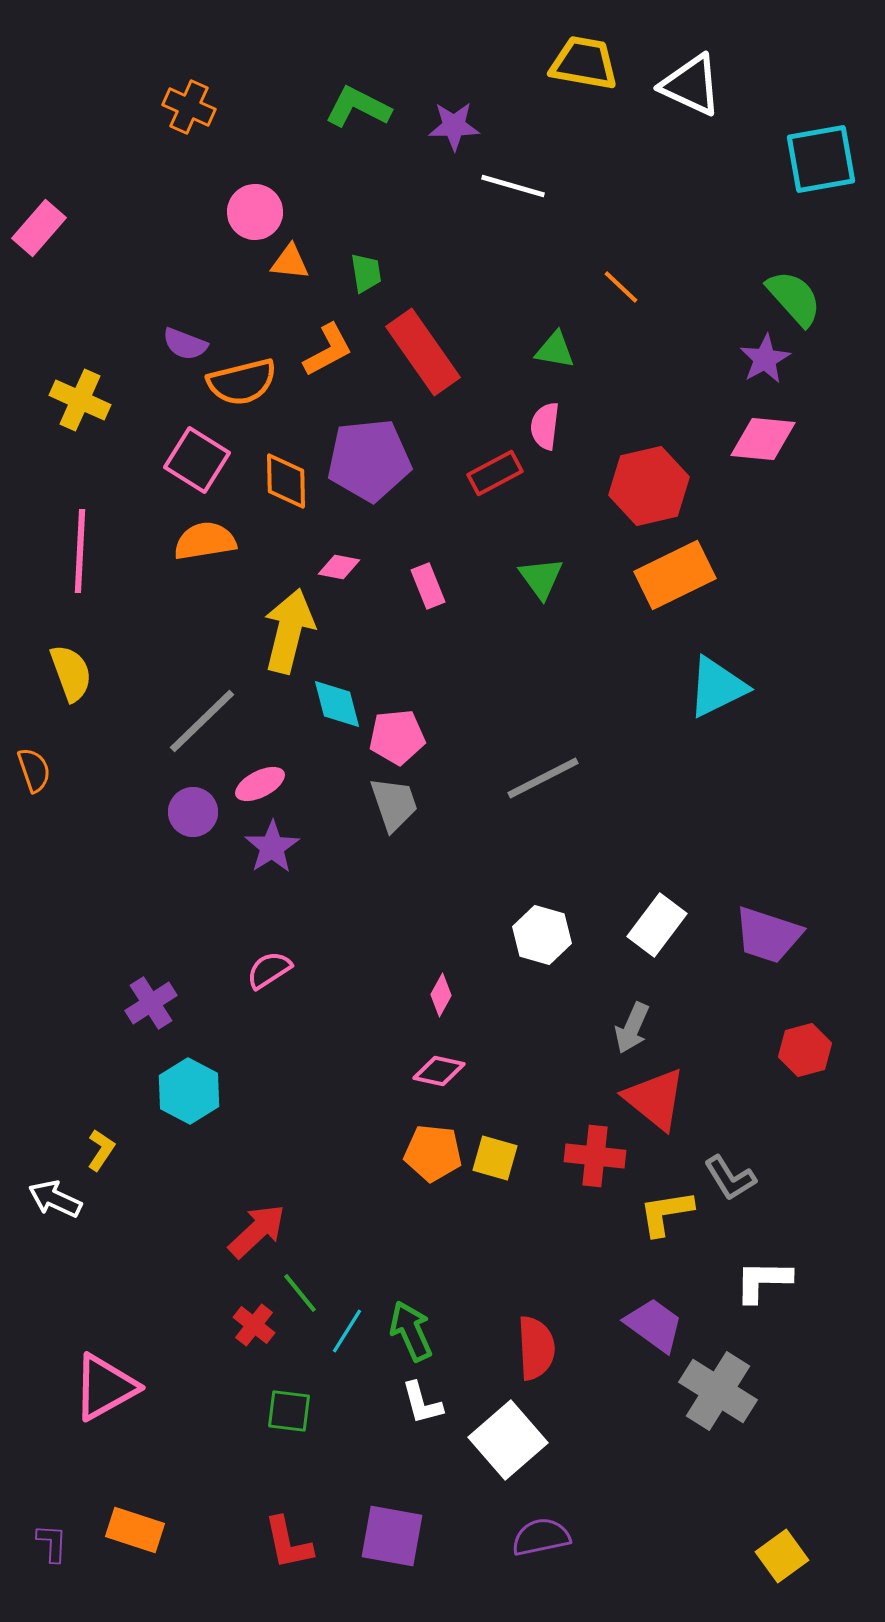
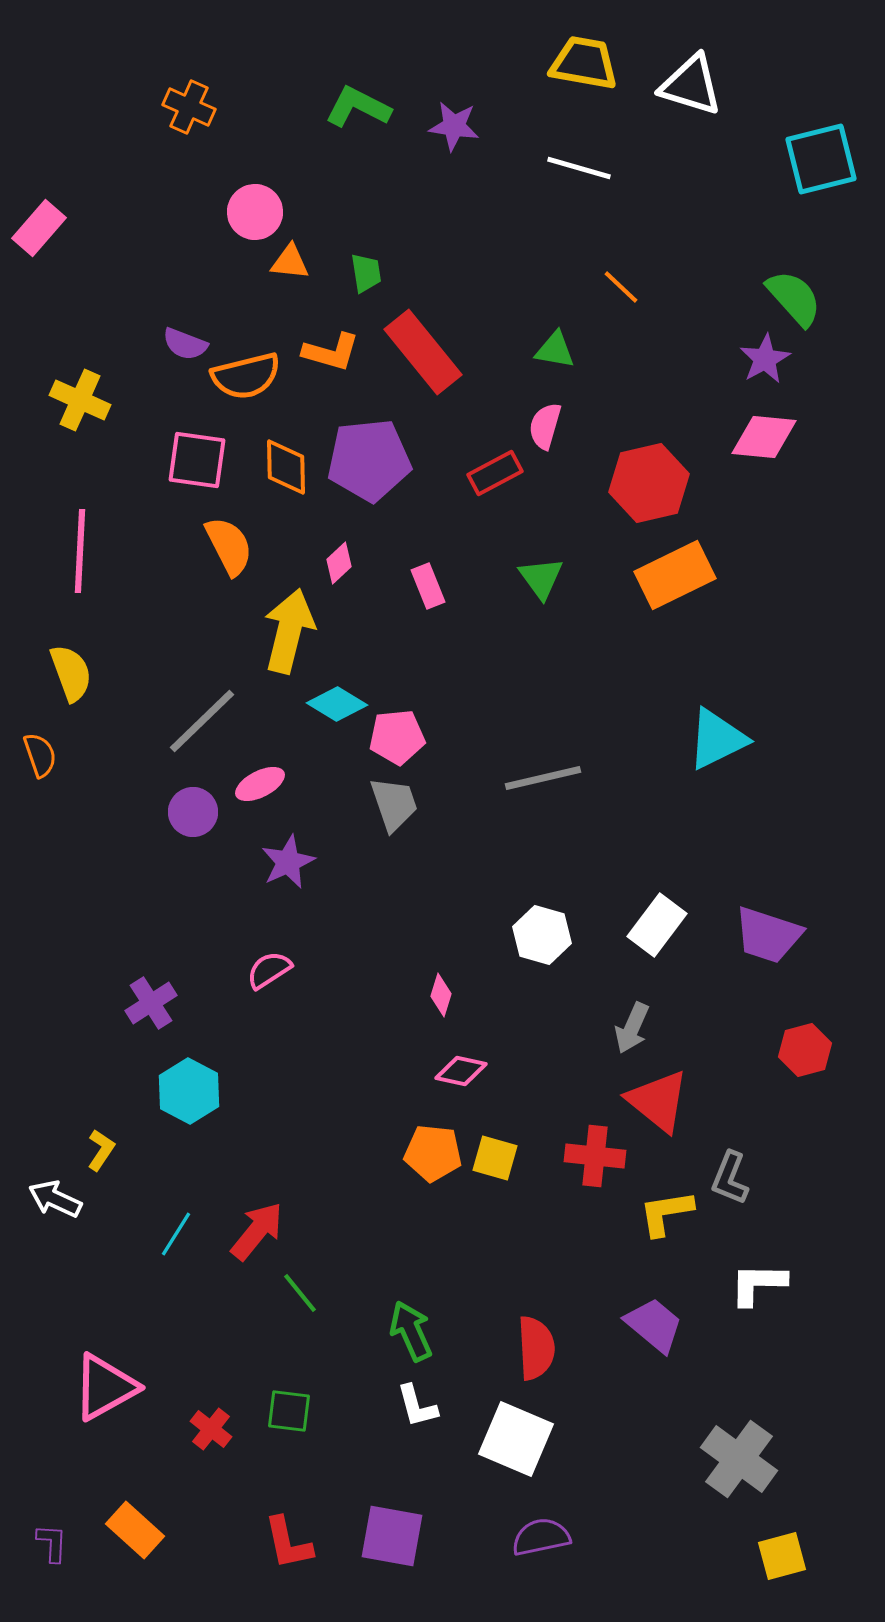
white triangle at (691, 85): rotated 8 degrees counterclockwise
purple star at (454, 126): rotated 9 degrees clockwise
cyan square at (821, 159): rotated 4 degrees counterclockwise
white line at (513, 186): moved 66 px right, 18 px up
orange L-shape at (328, 350): moved 3 px right, 2 px down; rotated 44 degrees clockwise
red rectangle at (423, 352): rotated 4 degrees counterclockwise
orange semicircle at (242, 382): moved 4 px right, 6 px up
pink semicircle at (545, 426): rotated 9 degrees clockwise
pink diamond at (763, 439): moved 1 px right, 2 px up
pink square at (197, 460): rotated 24 degrees counterclockwise
orange diamond at (286, 481): moved 14 px up
red hexagon at (649, 486): moved 3 px up
orange semicircle at (205, 541): moved 24 px right, 5 px down; rotated 72 degrees clockwise
pink diamond at (339, 567): moved 4 px up; rotated 54 degrees counterclockwise
cyan triangle at (717, 687): moved 52 px down
cyan diamond at (337, 704): rotated 44 degrees counterclockwise
orange semicircle at (34, 770): moved 6 px right, 15 px up
gray line at (543, 778): rotated 14 degrees clockwise
purple star at (272, 847): moved 16 px right, 15 px down; rotated 8 degrees clockwise
pink diamond at (441, 995): rotated 12 degrees counterclockwise
pink diamond at (439, 1071): moved 22 px right
red triangle at (655, 1099): moved 3 px right, 2 px down
gray L-shape at (730, 1178): rotated 54 degrees clockwise
red arrow at (257, 1231): rotated 8 degrees counterclockwise
white L-shape at (763, 1281): moved 5 px left, 3 px down
red cross at (254, 1325): moved 43 px left, 104 px down
purple trapezoid at (654, 1325): rotated 4 degrees clockwise
cyan line at (347, 1331): moved 171 px left, 97 px up
gray cross at (718, 1391): moved 21 px right, 68 px down; rotated 4 degrees clockwise
white L-shape at (422, 1403): moved 5 px left, 3 px down
white square at (508, 1440): moved 8 px right, 1 px up; rotated 26 degrees counterclockwise
orange rectangle at (135, 1530): rotated 24 degrees clockwise
yellow square at (782, 1556): rotated 21 degrees clockwise
